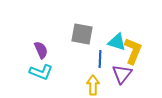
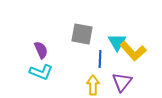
cyan triangle: rotated 42 degrees clockwise
yellow L-shape: rotated 116 degrees clockwise
purple triangle: moved 8 px down
